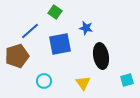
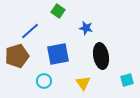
green square: moved 3 px right, 1 px up
blue square: moved 2 px left, 10 px down
